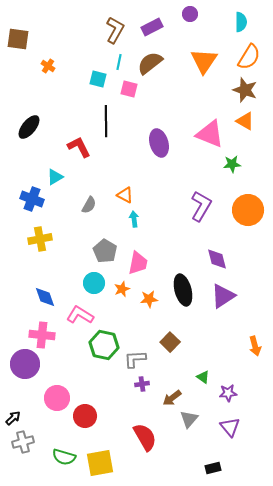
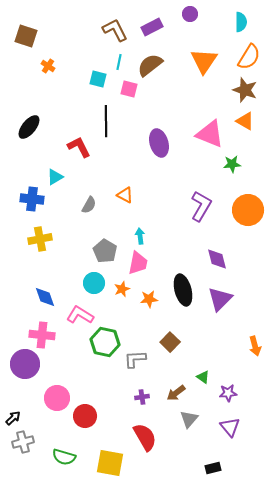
brown L-shape at (115, 30): rotated 56 degrees counterclockwise
brown square at (18, 39): moved 8 px right, 3 px up; rotated 10 degrees clockwise
brown semicircle at (150, 63): moved 2 px down
blue cross at (32, 199): rotated 15 degrees counterclockwise
cyan arrow at (134, 219): moved 6 px right, 17 px down
purple triangle at (223, 296): moved 3 px left, 3 px down; rotated 12 degrees counterclockwise
green hexagon at (104, 345): moved 1 px right, 3 px up
purple cross at (142, 384): moved 13 px down
brown arrow at (172, 398): moved 4 px right, 5 px up
yellow square at (100, 463): moved 10 px right; rotated 20 degrees clockwise
